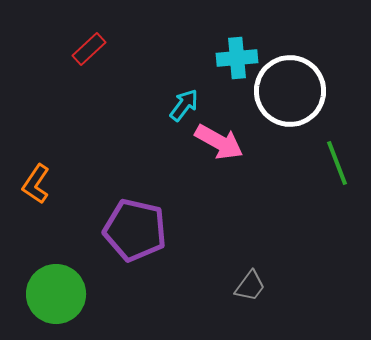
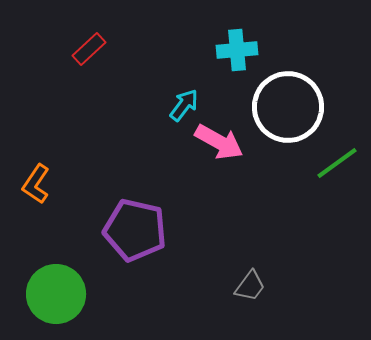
cyan cross: moved 8 px up
white circle: moved 2 px left, 16 px down
green line: rotated 75 degrees clockwise
